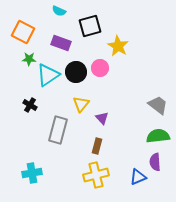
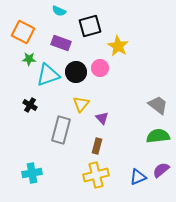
cyan triangle: rotated 15 degrees clockwise
gray rectangle: moved 3 px right
purple semicircle: moved 6 px right, 8 px down; rotated 54 degrees clockwise
